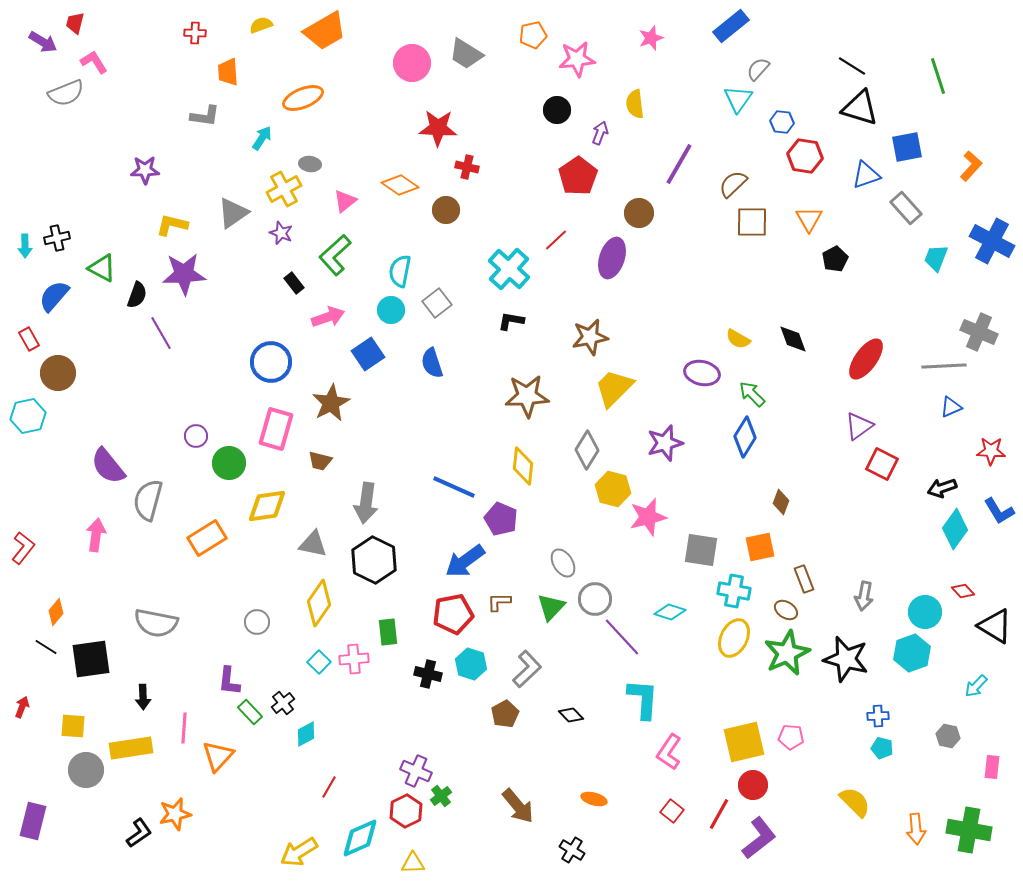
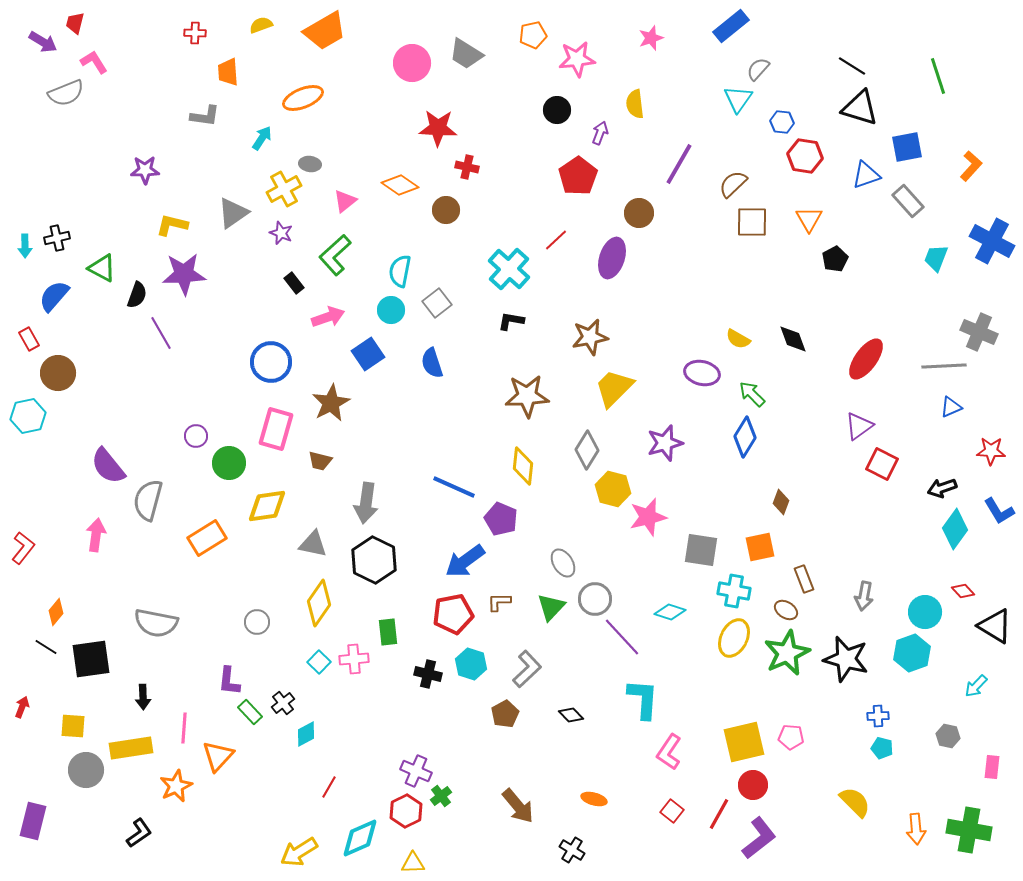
gray rectangle at (906, 208): moved 2 px right, 7 px up
orange star at (175, 814): moved 1 px right, 28 px up; rotated 12 degrees counterclockwise
